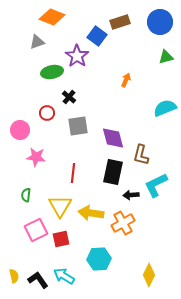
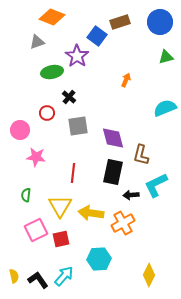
cyan arrow: rotated 100 degrees clockwise
